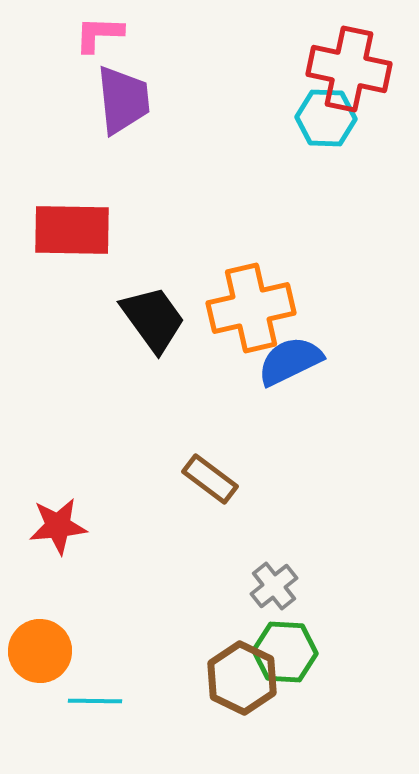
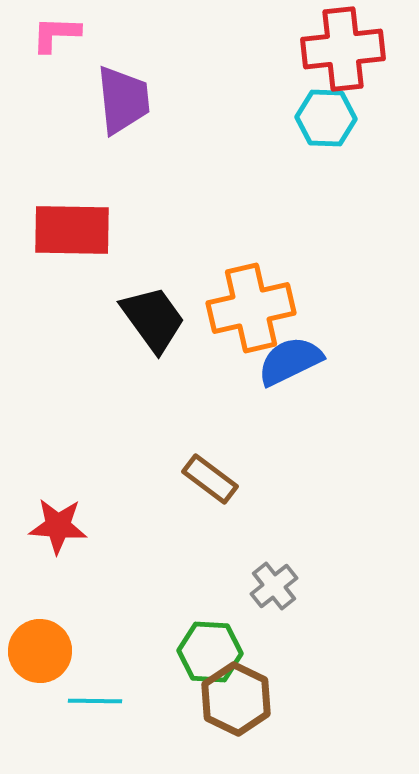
pink L-shape: moved 43 px left
red cross: moved 6 px left, 20 px up; rotated 18 degrees counterclockwise
red star: rotated 10 degrees clockwise
green hexagon: moved 75 px left
brown hexagon: moved 6 px left, 21 px down
